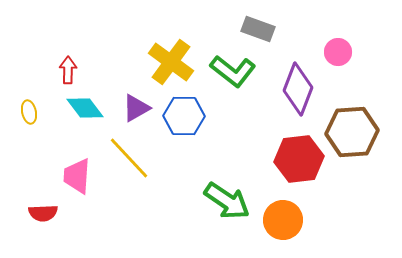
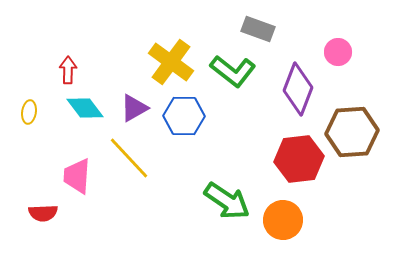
purple triangle: moved 2 px left
yellow ellipse: rotated 20 degrees clockwise
